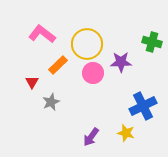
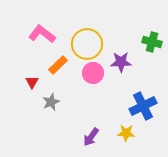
yellow star: rotated 12 degrees counterclockwise
